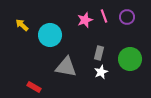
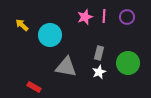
pink line: rotated 24 degrees clockwise
pink star: moved 3 px up
green circle: moved 2 px left, 4 px down
white star: moved 2 px left
